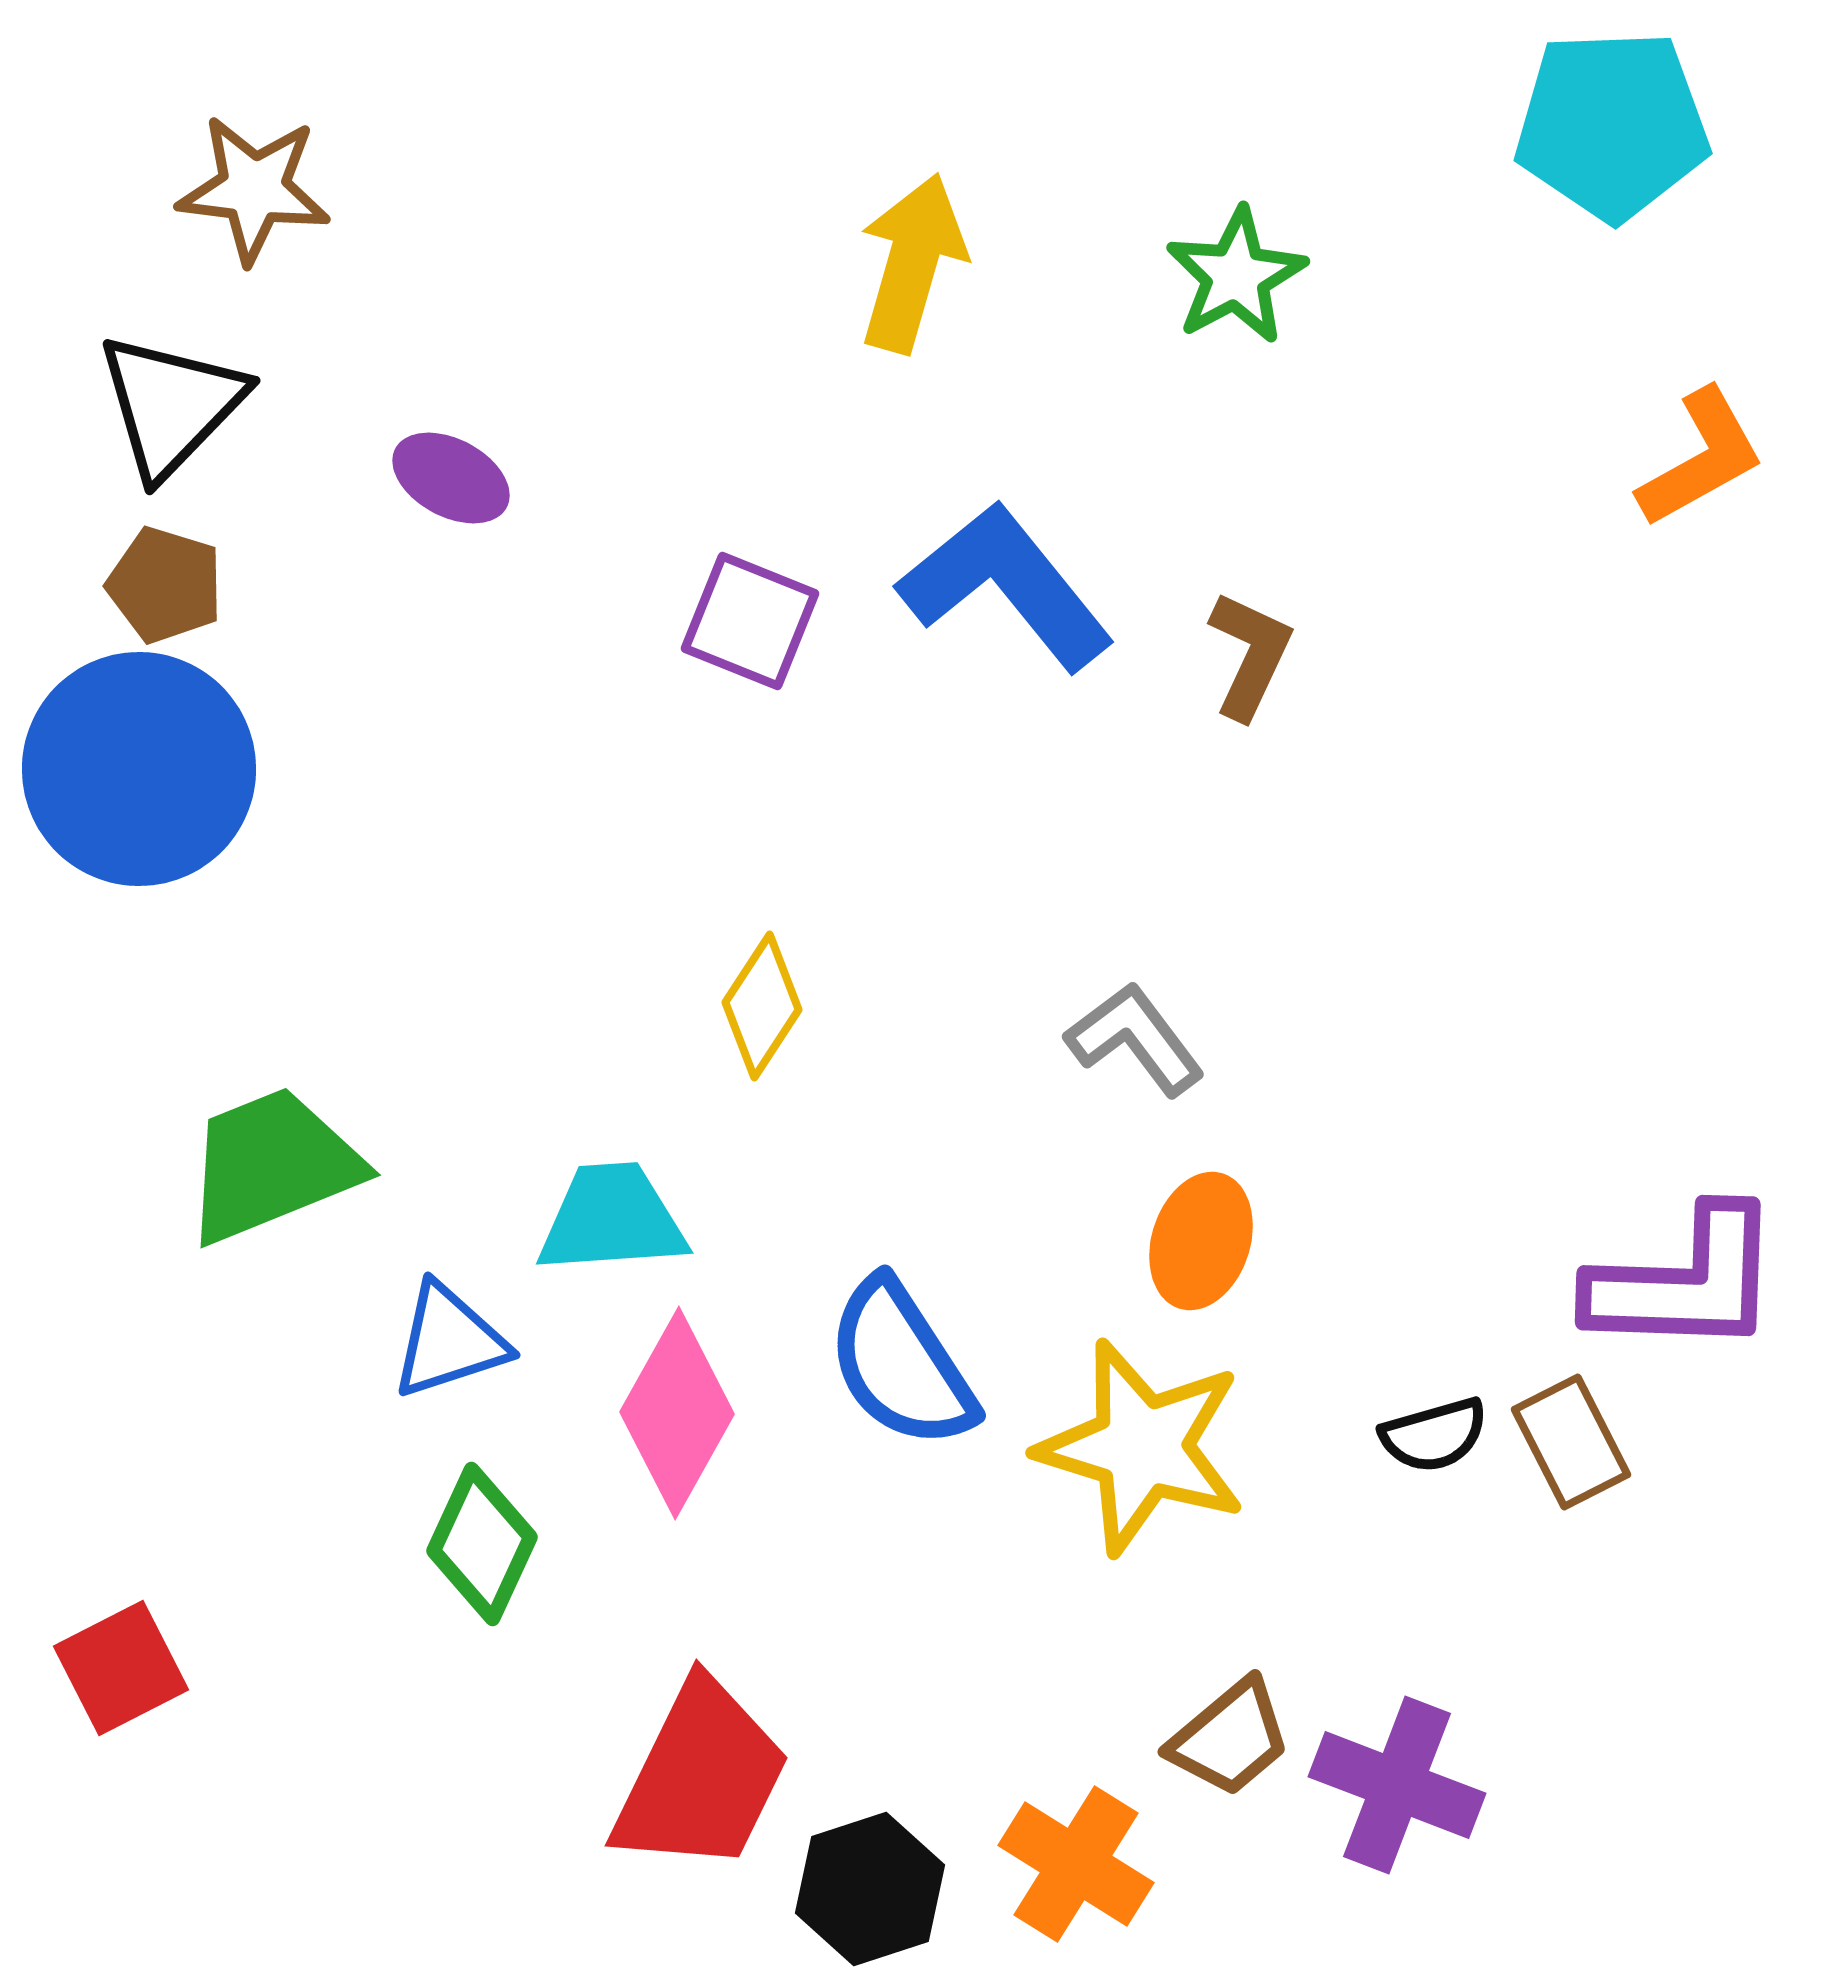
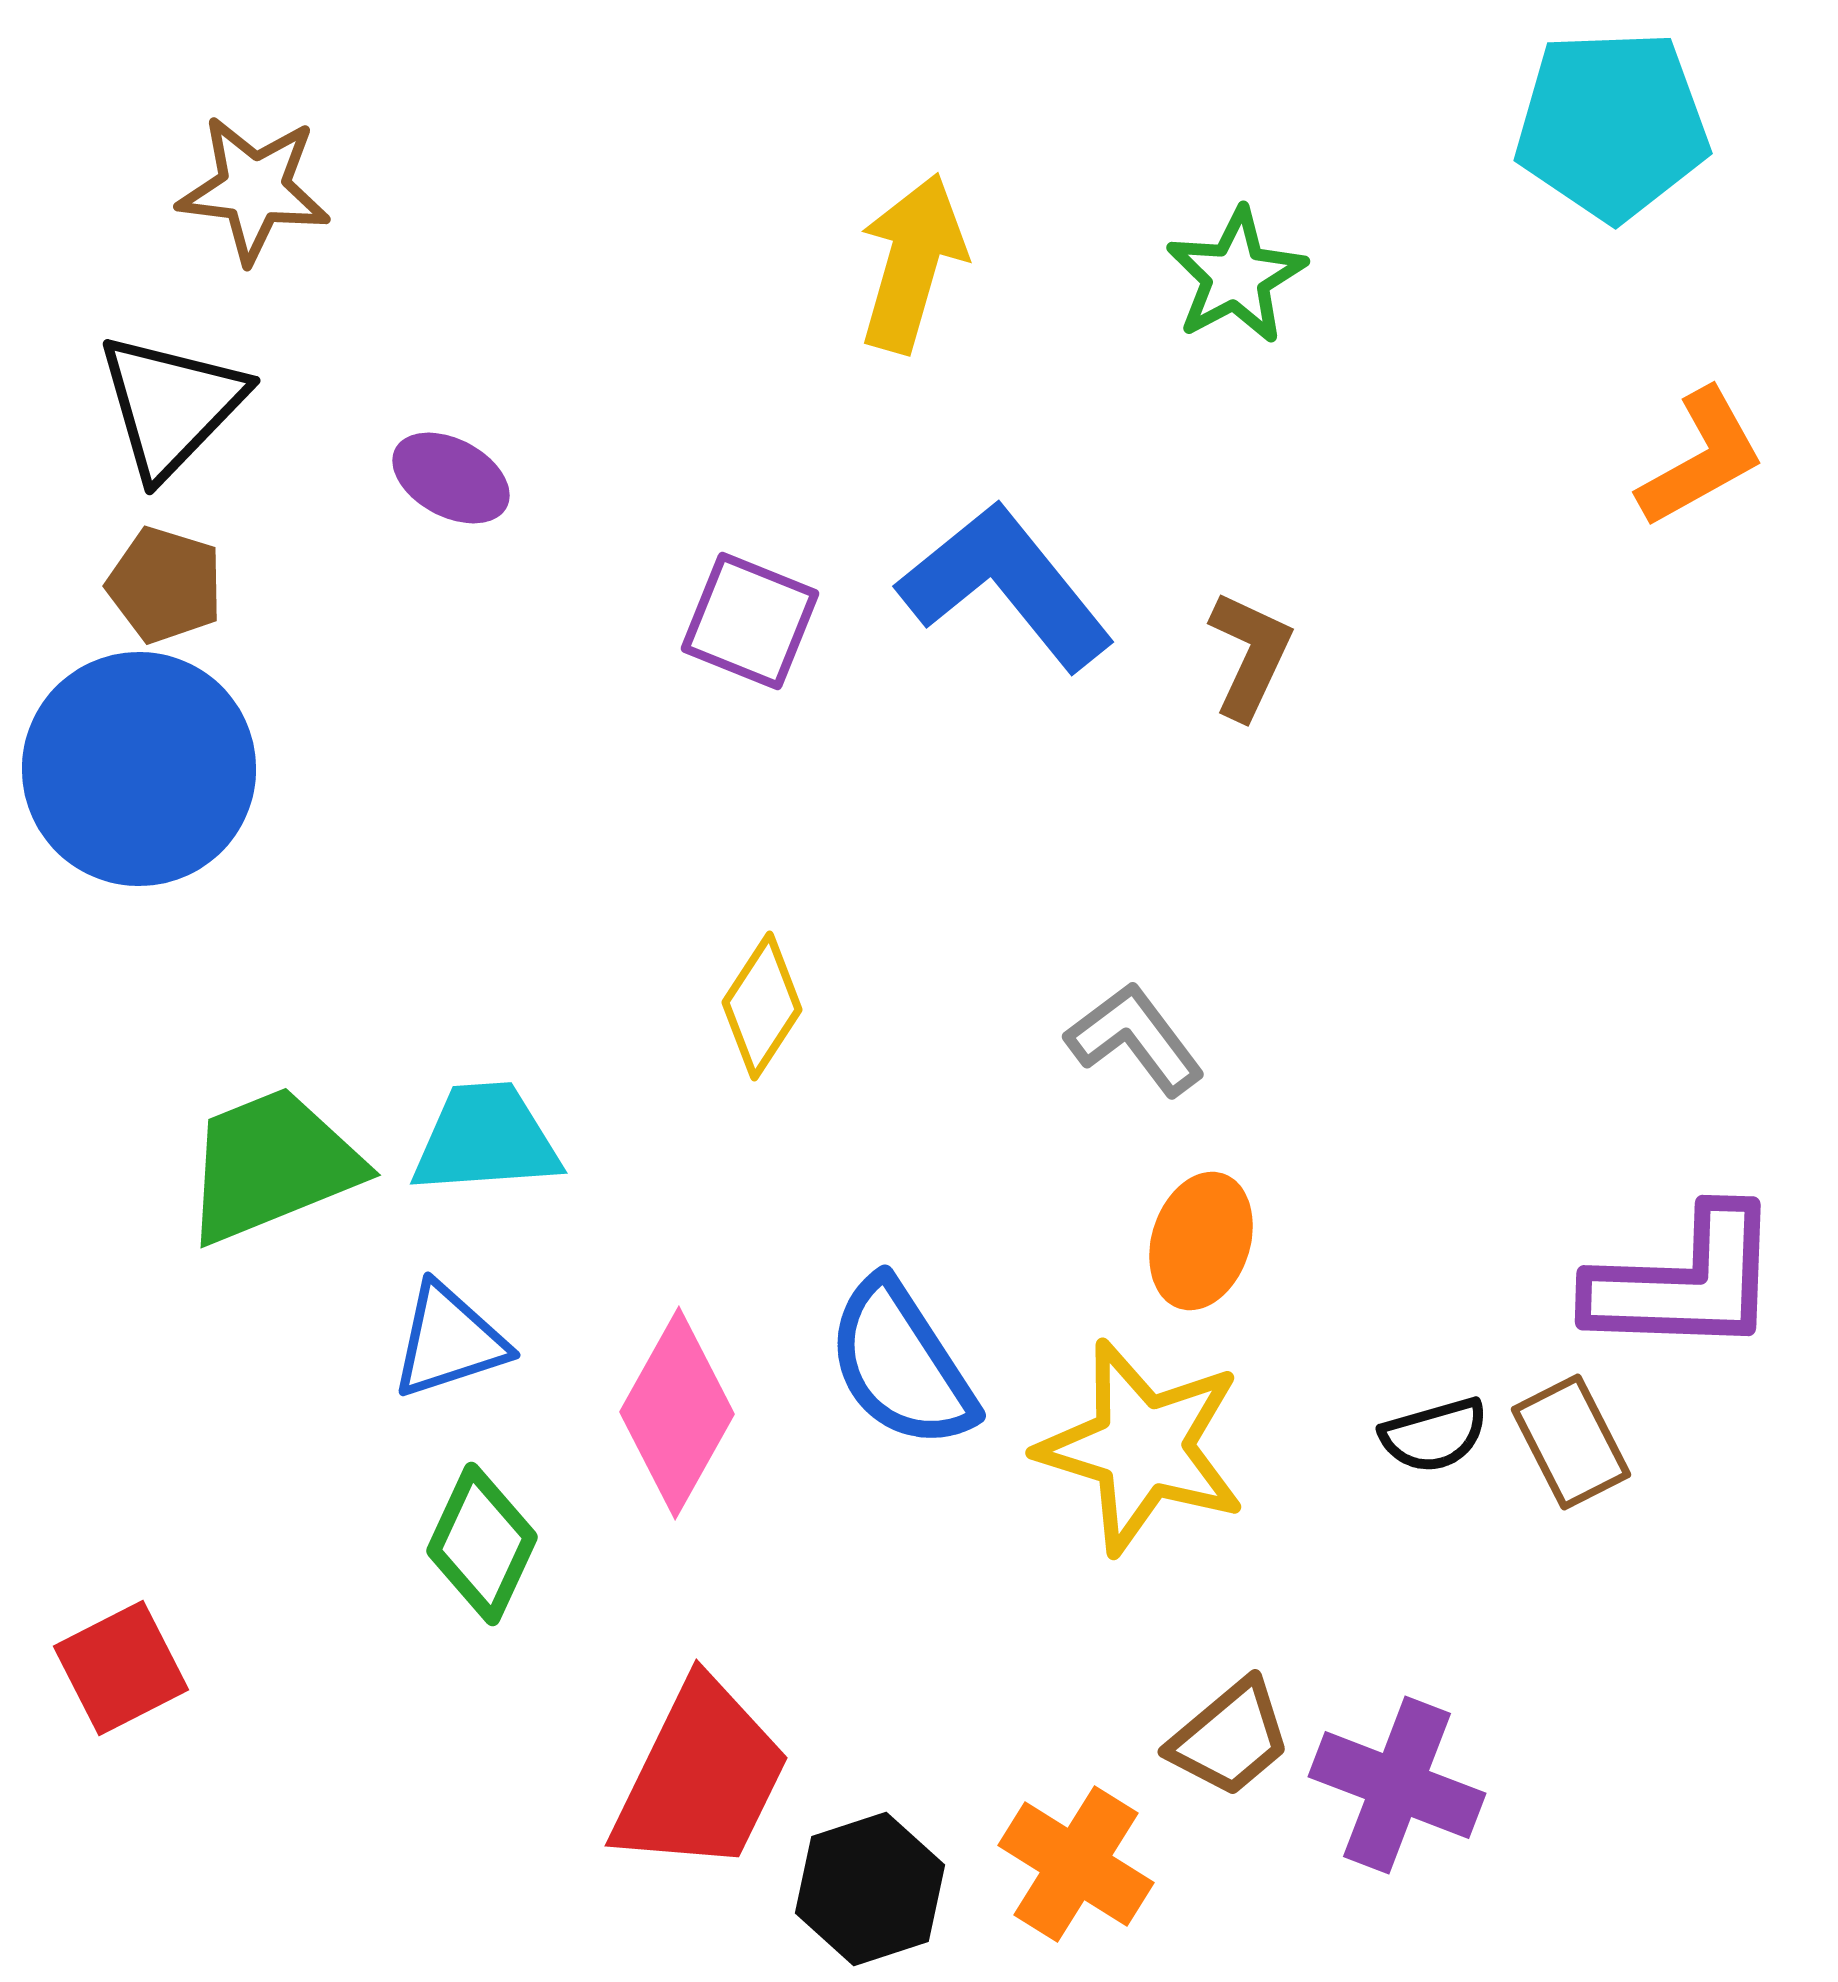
cyan trapezoid: moved 126 px left, 80 px up
